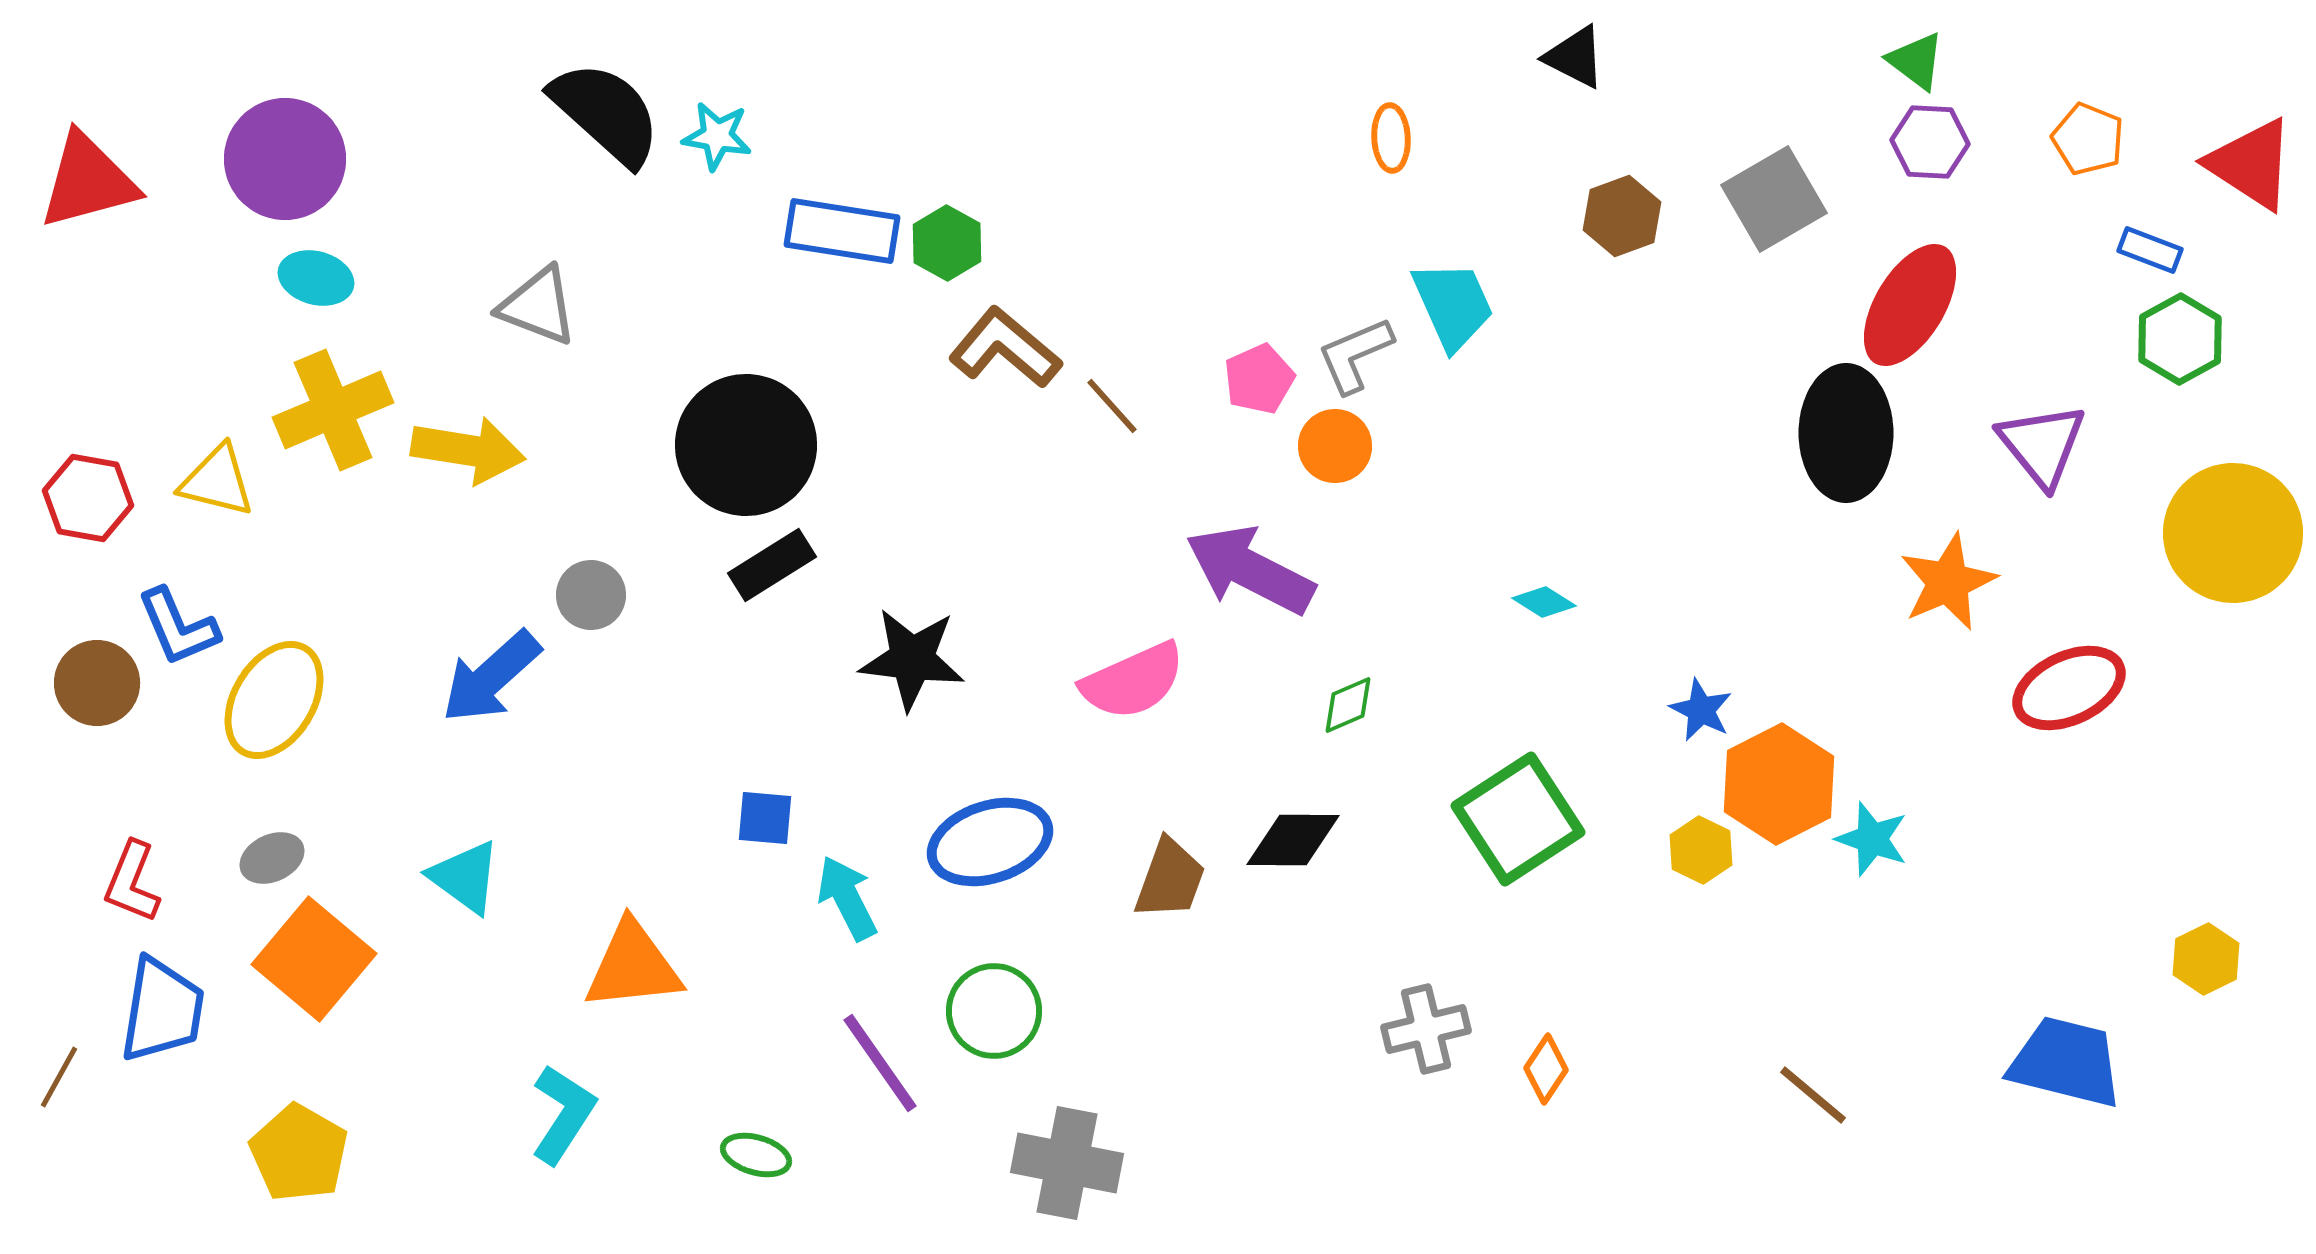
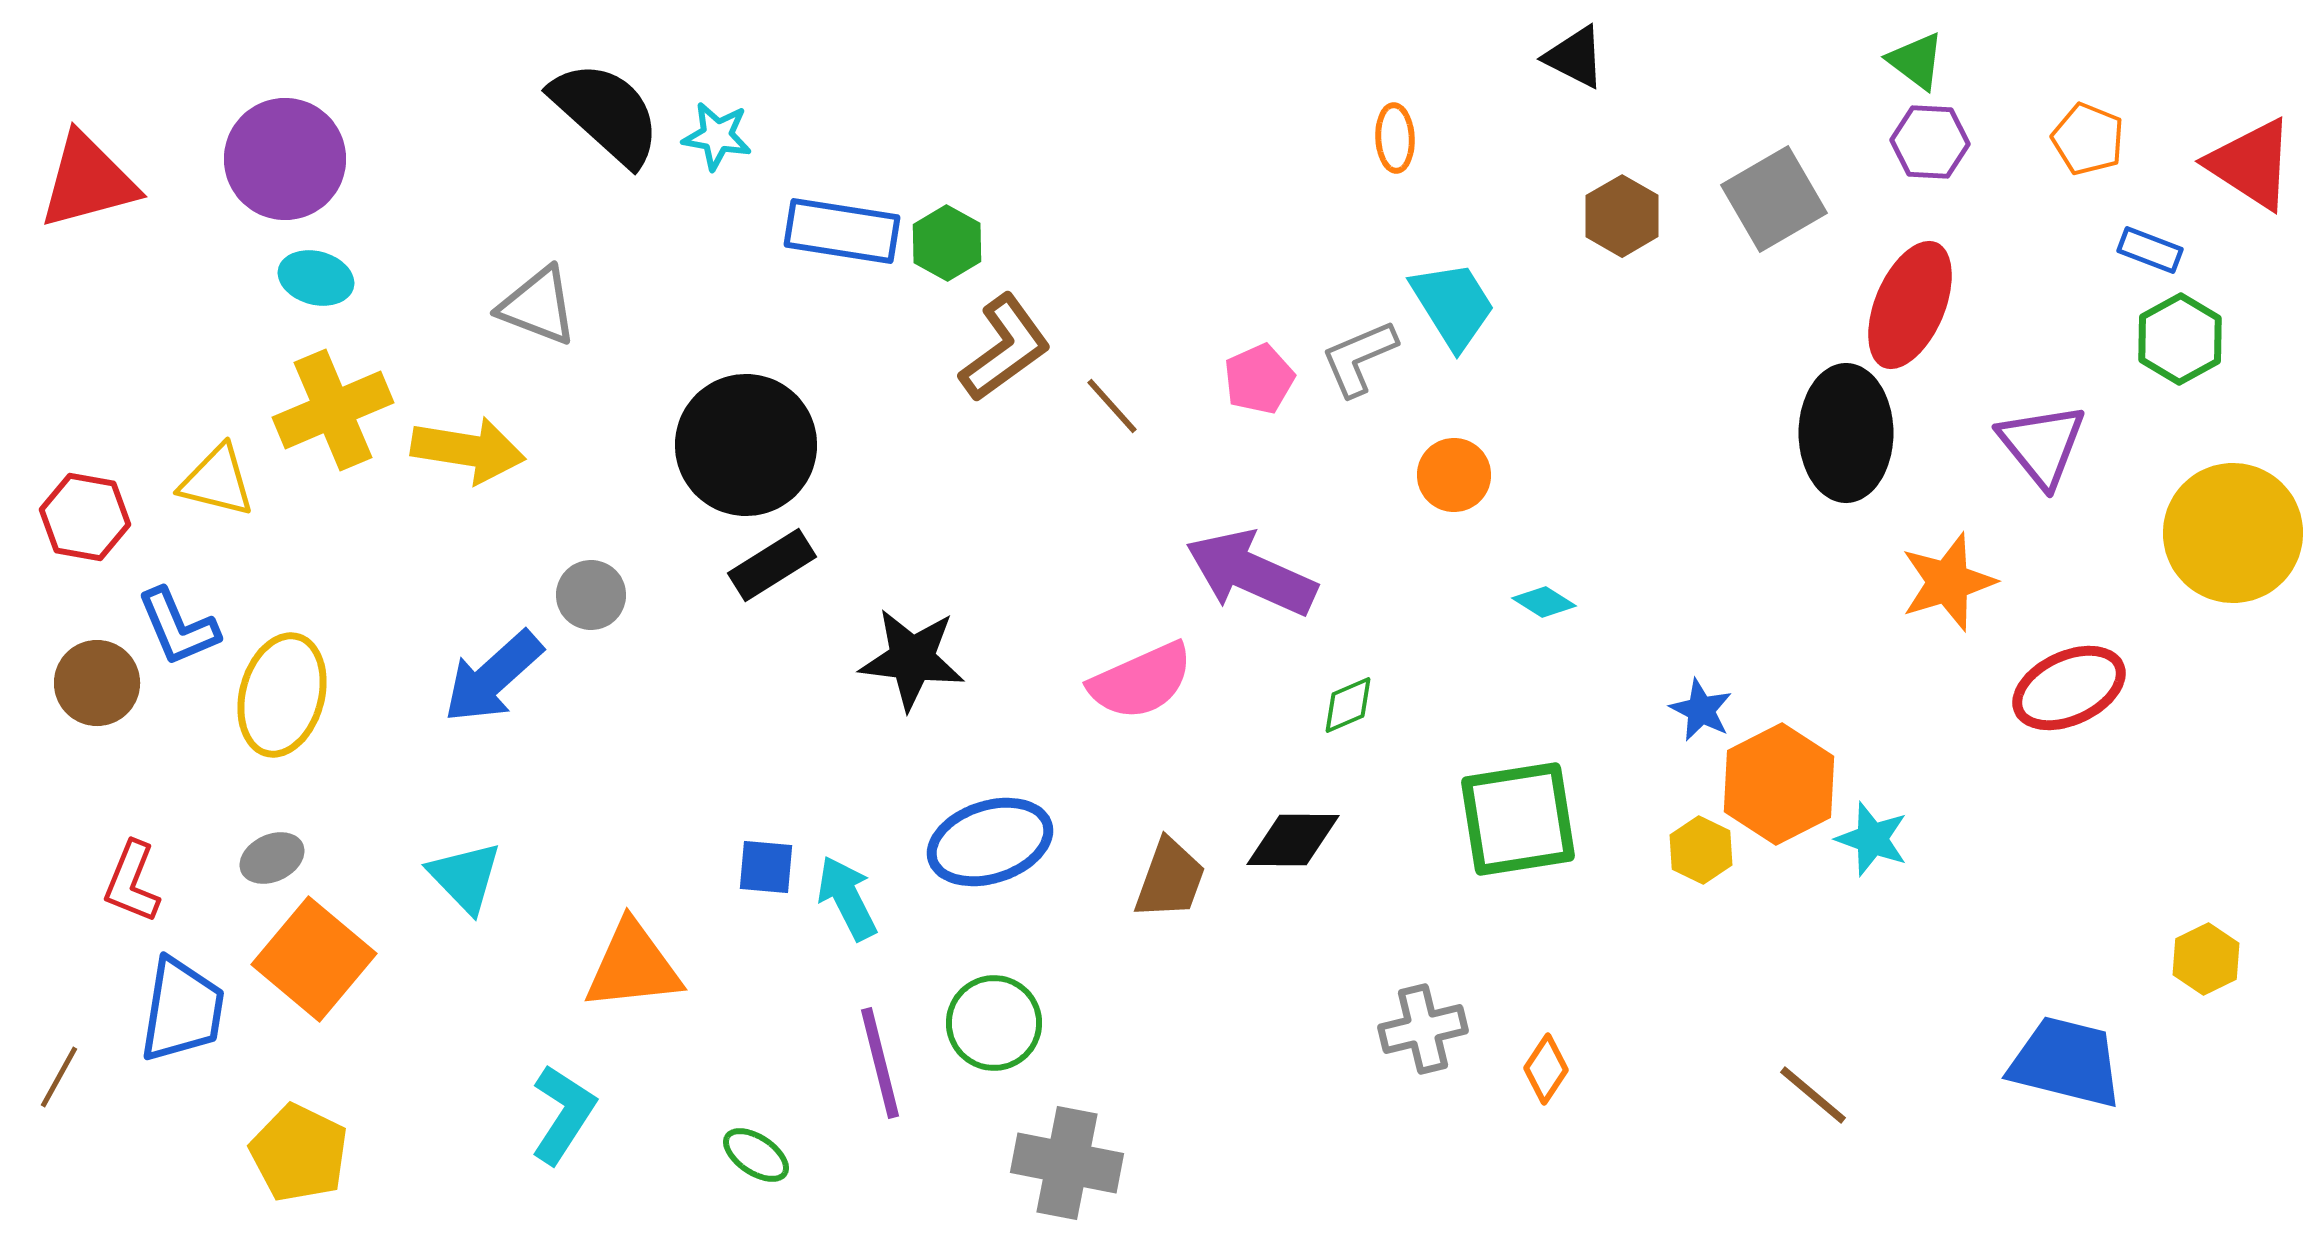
orange ellipse at (1391, 138): moved 4 px right
brown hexagon at (1622, 216): rotated 10 degrees counterclockwise
cyan trapezoid at (1453, 305): rotated 8 degrees counterclockwise
red ellipse at (1910, 305): rotated 8 degrees counterclockwise
brown L-shape at (1005, 348): rotated 104 degrees clockwise
gray L-shape at (1355, 355): moved 4 px right, 3 px down
orange circle at (1335, 446): moved 119 px right, 29 px down
red hexagon at (88, 498): moved 3 px left, 19 px down
purple arrow at (1250, 570): moved 1 px right, 3 px down; rotated 3 degrees counterclockwise
orange star at (1948, 582): rotated 6 degrees clockwise
blue arrow at (491, 677): moved 2 px right
pink semicircle at (1133, 681): moved 8 px right
yellow ellipse at (274, 700): moved 8 px right, 5 px up; rotated 16 degrees counterclockwise
blue square at (765, 818): moved 1 px right, 49 px down
green square at (1518, 819): rotated 24 degrees clockwise
cyan triangle at (465, 877): rotated 10 degrees clockwise
blue trapezoid at (162, 1010): moved 20 px right
green circle at (994, 1011): moved 12 px down
gray cross at (1426, 1029): moved 3 px left
purple line at (880, 1063): rotated 21 degrees clockwise
yellow pentagon at (299, 1153): rotated 4 degrees counterclockwise
green ellipse at (756, 1155): rotated 18 degrees clockwise
